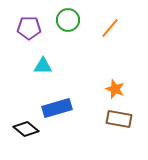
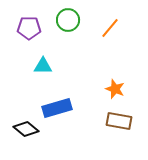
brown rectangle: moved 2 px down
